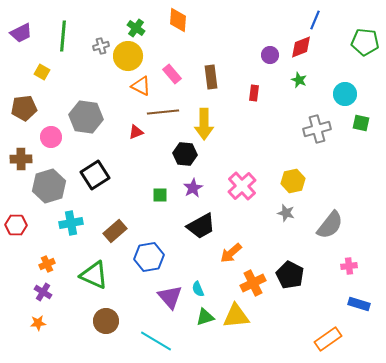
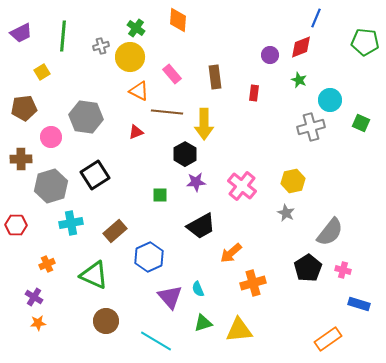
blue line at (315, 20): moved 1 px right, 2 px up
yellow circle at (128, 56): moved 2 px right, 1 px down
yellow square at (42, 72): rotated 28 degrees clockwise
brown rectangle at (211, 77): moved 4 px right
orange triangle at (141, 86): moved 2 px left, 5 px down
cyan circle at (345, 94): moved 15 px left, 6 px down
brown line at (163, 112): moved 4 px right; rotated 12 degrees clockwise
green square at (361, 123): rotated 12 degrees clockwise
gray cross at (317, 129): moved 6 px left, 2 px up
black hexagon at (185, 154): rotated 25 degrees clockwise
gray hexagon at (49, 186): moved 2 px right
pink cross at (242, 186): rotated 8 degrees counterclockwise
purple star at (193, 188): moved 3 px right, 6 px up; rotated 24 degrees clockwise
gray star at (286, 213): rotated 12 degrees clockwise
gray semicircle at (330, 225): moved 7 px down
blue hexagon at (149, 257): rotated 16 degrees counterclockwise
pink cross at (349, 266): moved 6 px left, 4 px down; rotated 21 degrees clockwise
black pentagon at (290, 275): moved 18 px right, 7 px up; rotated 12 degrees clockwise
orange cross at (253, 283): rotated 10 degrees clockwise
purple cross at (43, 292): moved 9 px left, 5 px down
yellow triangle at (236, 316): moved 3 px right, 14 px down
green triangle at (205, 317): moved 2 px left, 6 px down
